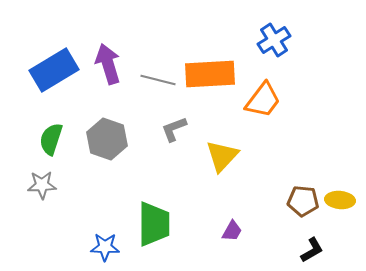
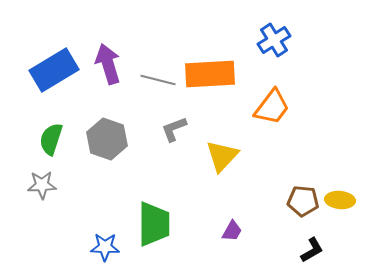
orange trapezoid: moved 9 px right, 7 px down
